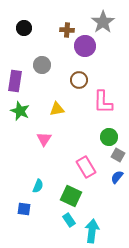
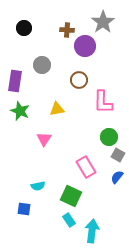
cyan semicircle: rotated 56 degrees clockwise
